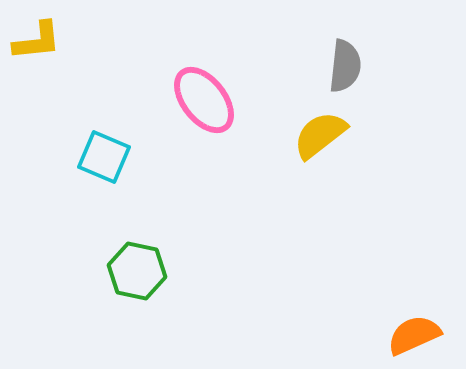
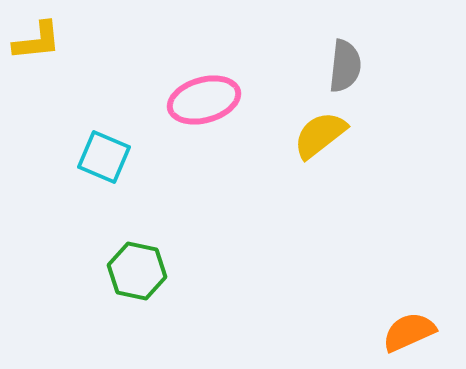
pink ellipse: rotated 68 degrees counterclockwise
orange semicircle: moved 5 px left, 3 px up
